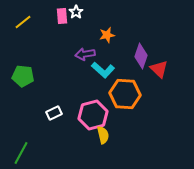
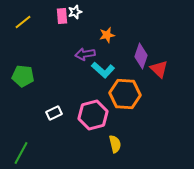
white star: moved 1 px left; rotated 16 degrees clockwise
yellow semicircle: moved 12 px right, 9 px down
